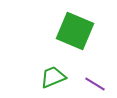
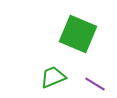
green square: moved 3 px right, 3 px down
